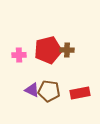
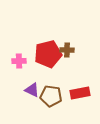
red pentagon: moved 4 px down
pink cross: moved 6 px down
brown pentagon: moved 2 px right, 5 px down
